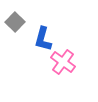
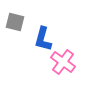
gray square: rotated 30 degrees counterclockwise
